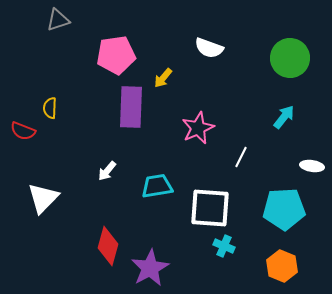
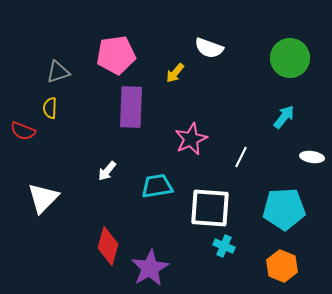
gray triangle: moved 52 px down
yellow arrow: moved 12 px right, 5 px up
pink star: moved 7 px left, 11 px down
white ellipse: moved 9 px up
